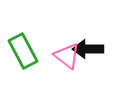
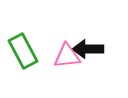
pink triangle: rotated 44 degrees counterclockwise
